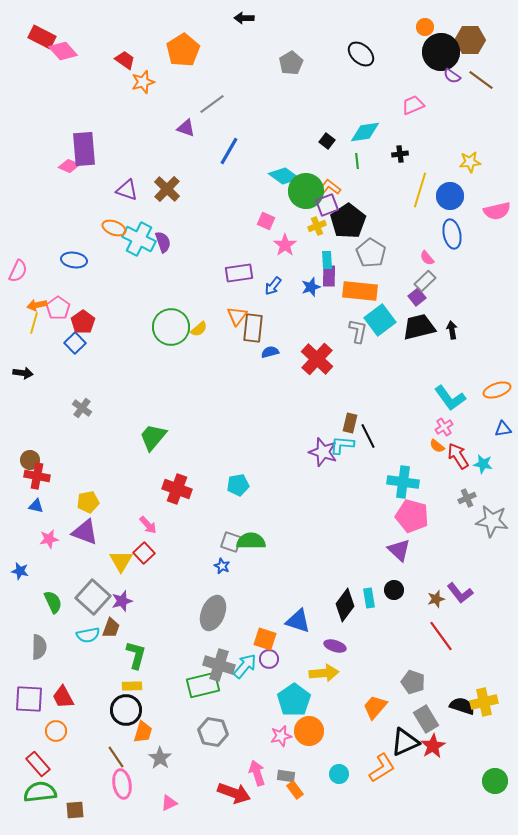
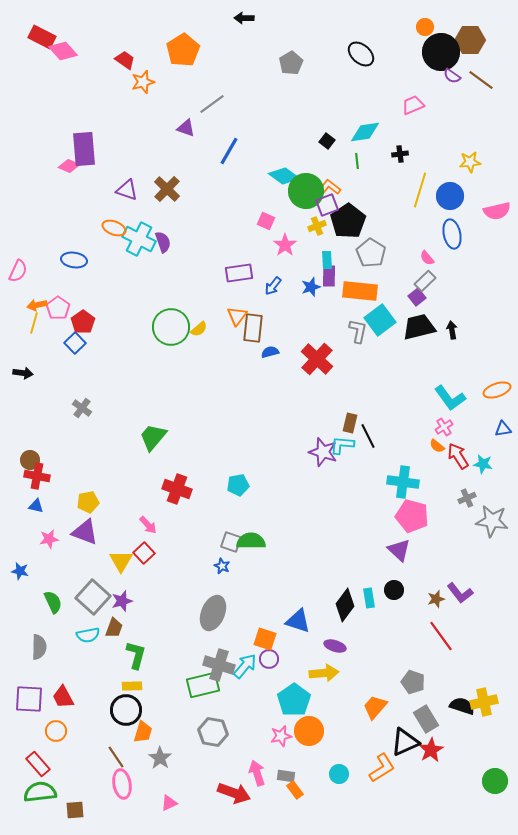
brown trapezoid at (111, 628): moved 3 px right
red star at (433, 746): moved 2 px left, 4 px down
